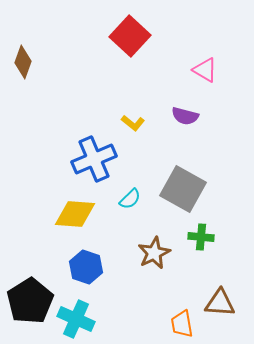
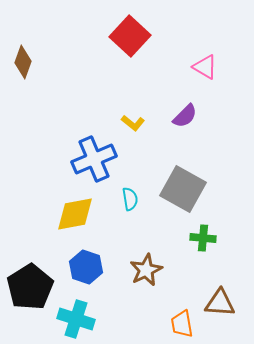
pink triangle: moved 3 px up
purple semicircle: rotated 60 degrees counterclockwise
cyan semicircle: rotated 55 degrees counterclockwise
yellow diamond: rotated 15 degrees counterclockwise
green cross: moved 2 px right, 1 px down
brown star: moved 8 px left, 17 px down
black pentagon: moved 14 px up
cyan cross: rotated 6 degrees counterclockwise
